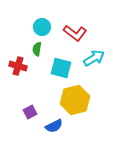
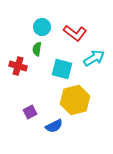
cyan square: moved 1 px right, 1 px down
